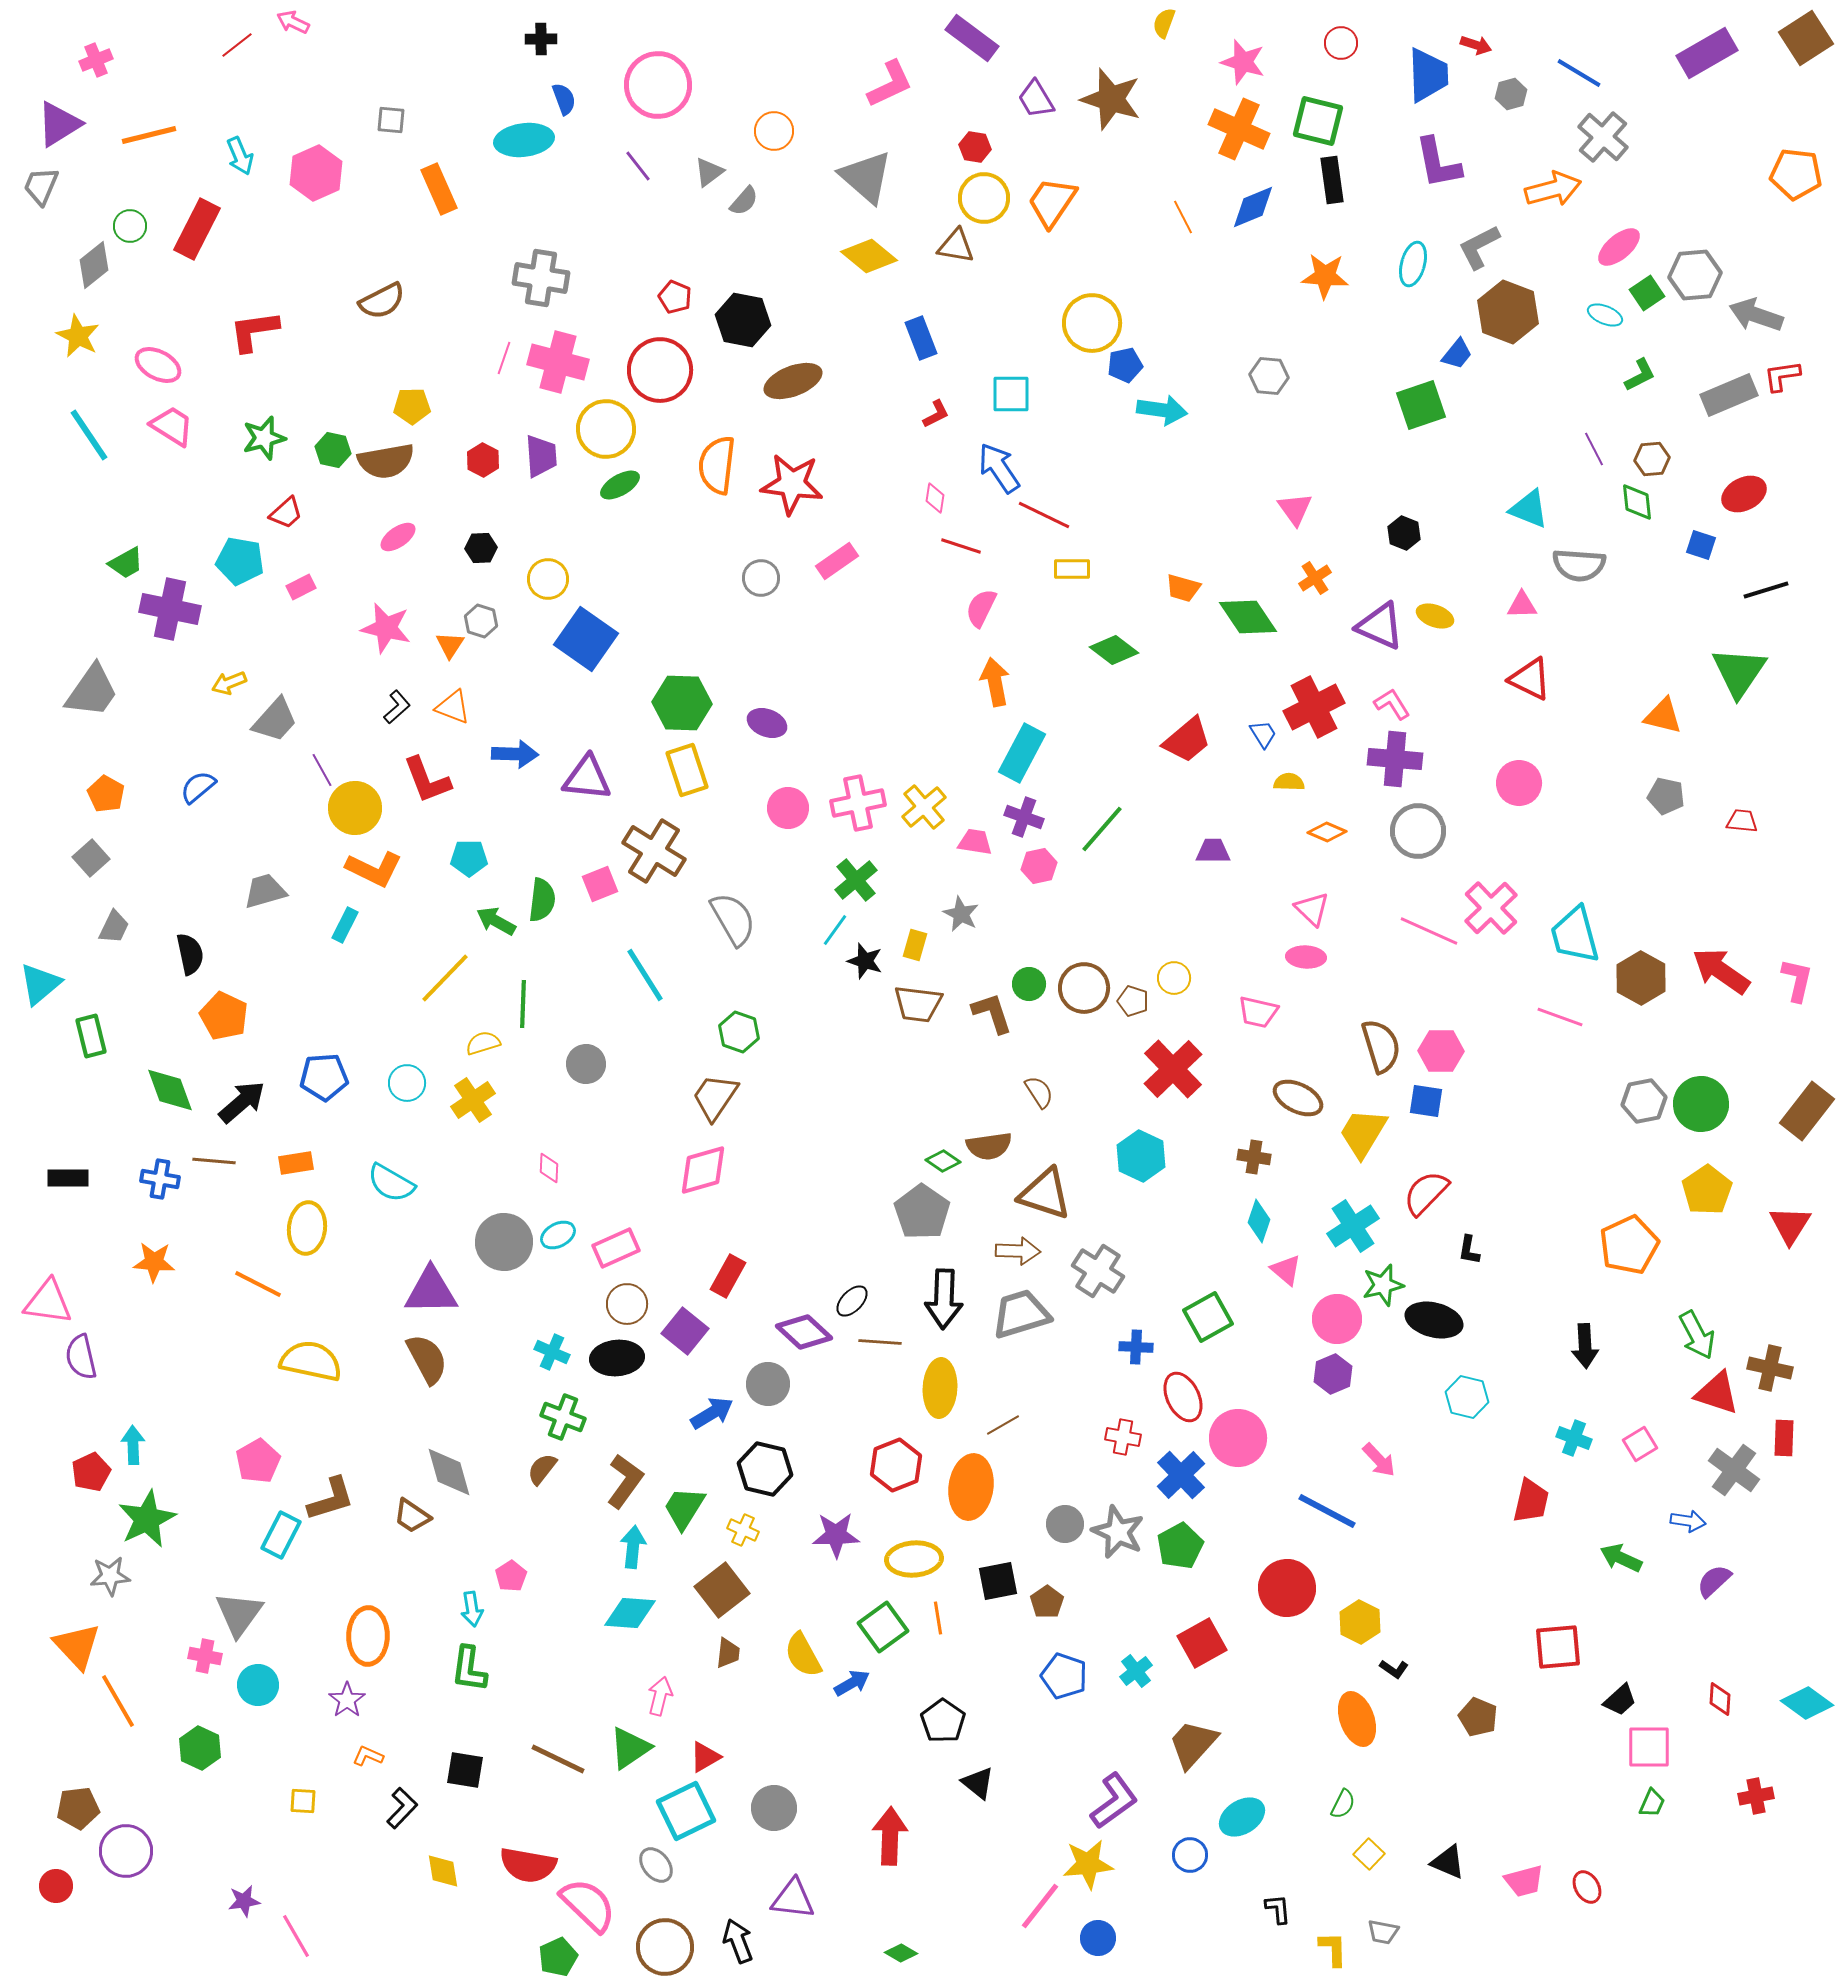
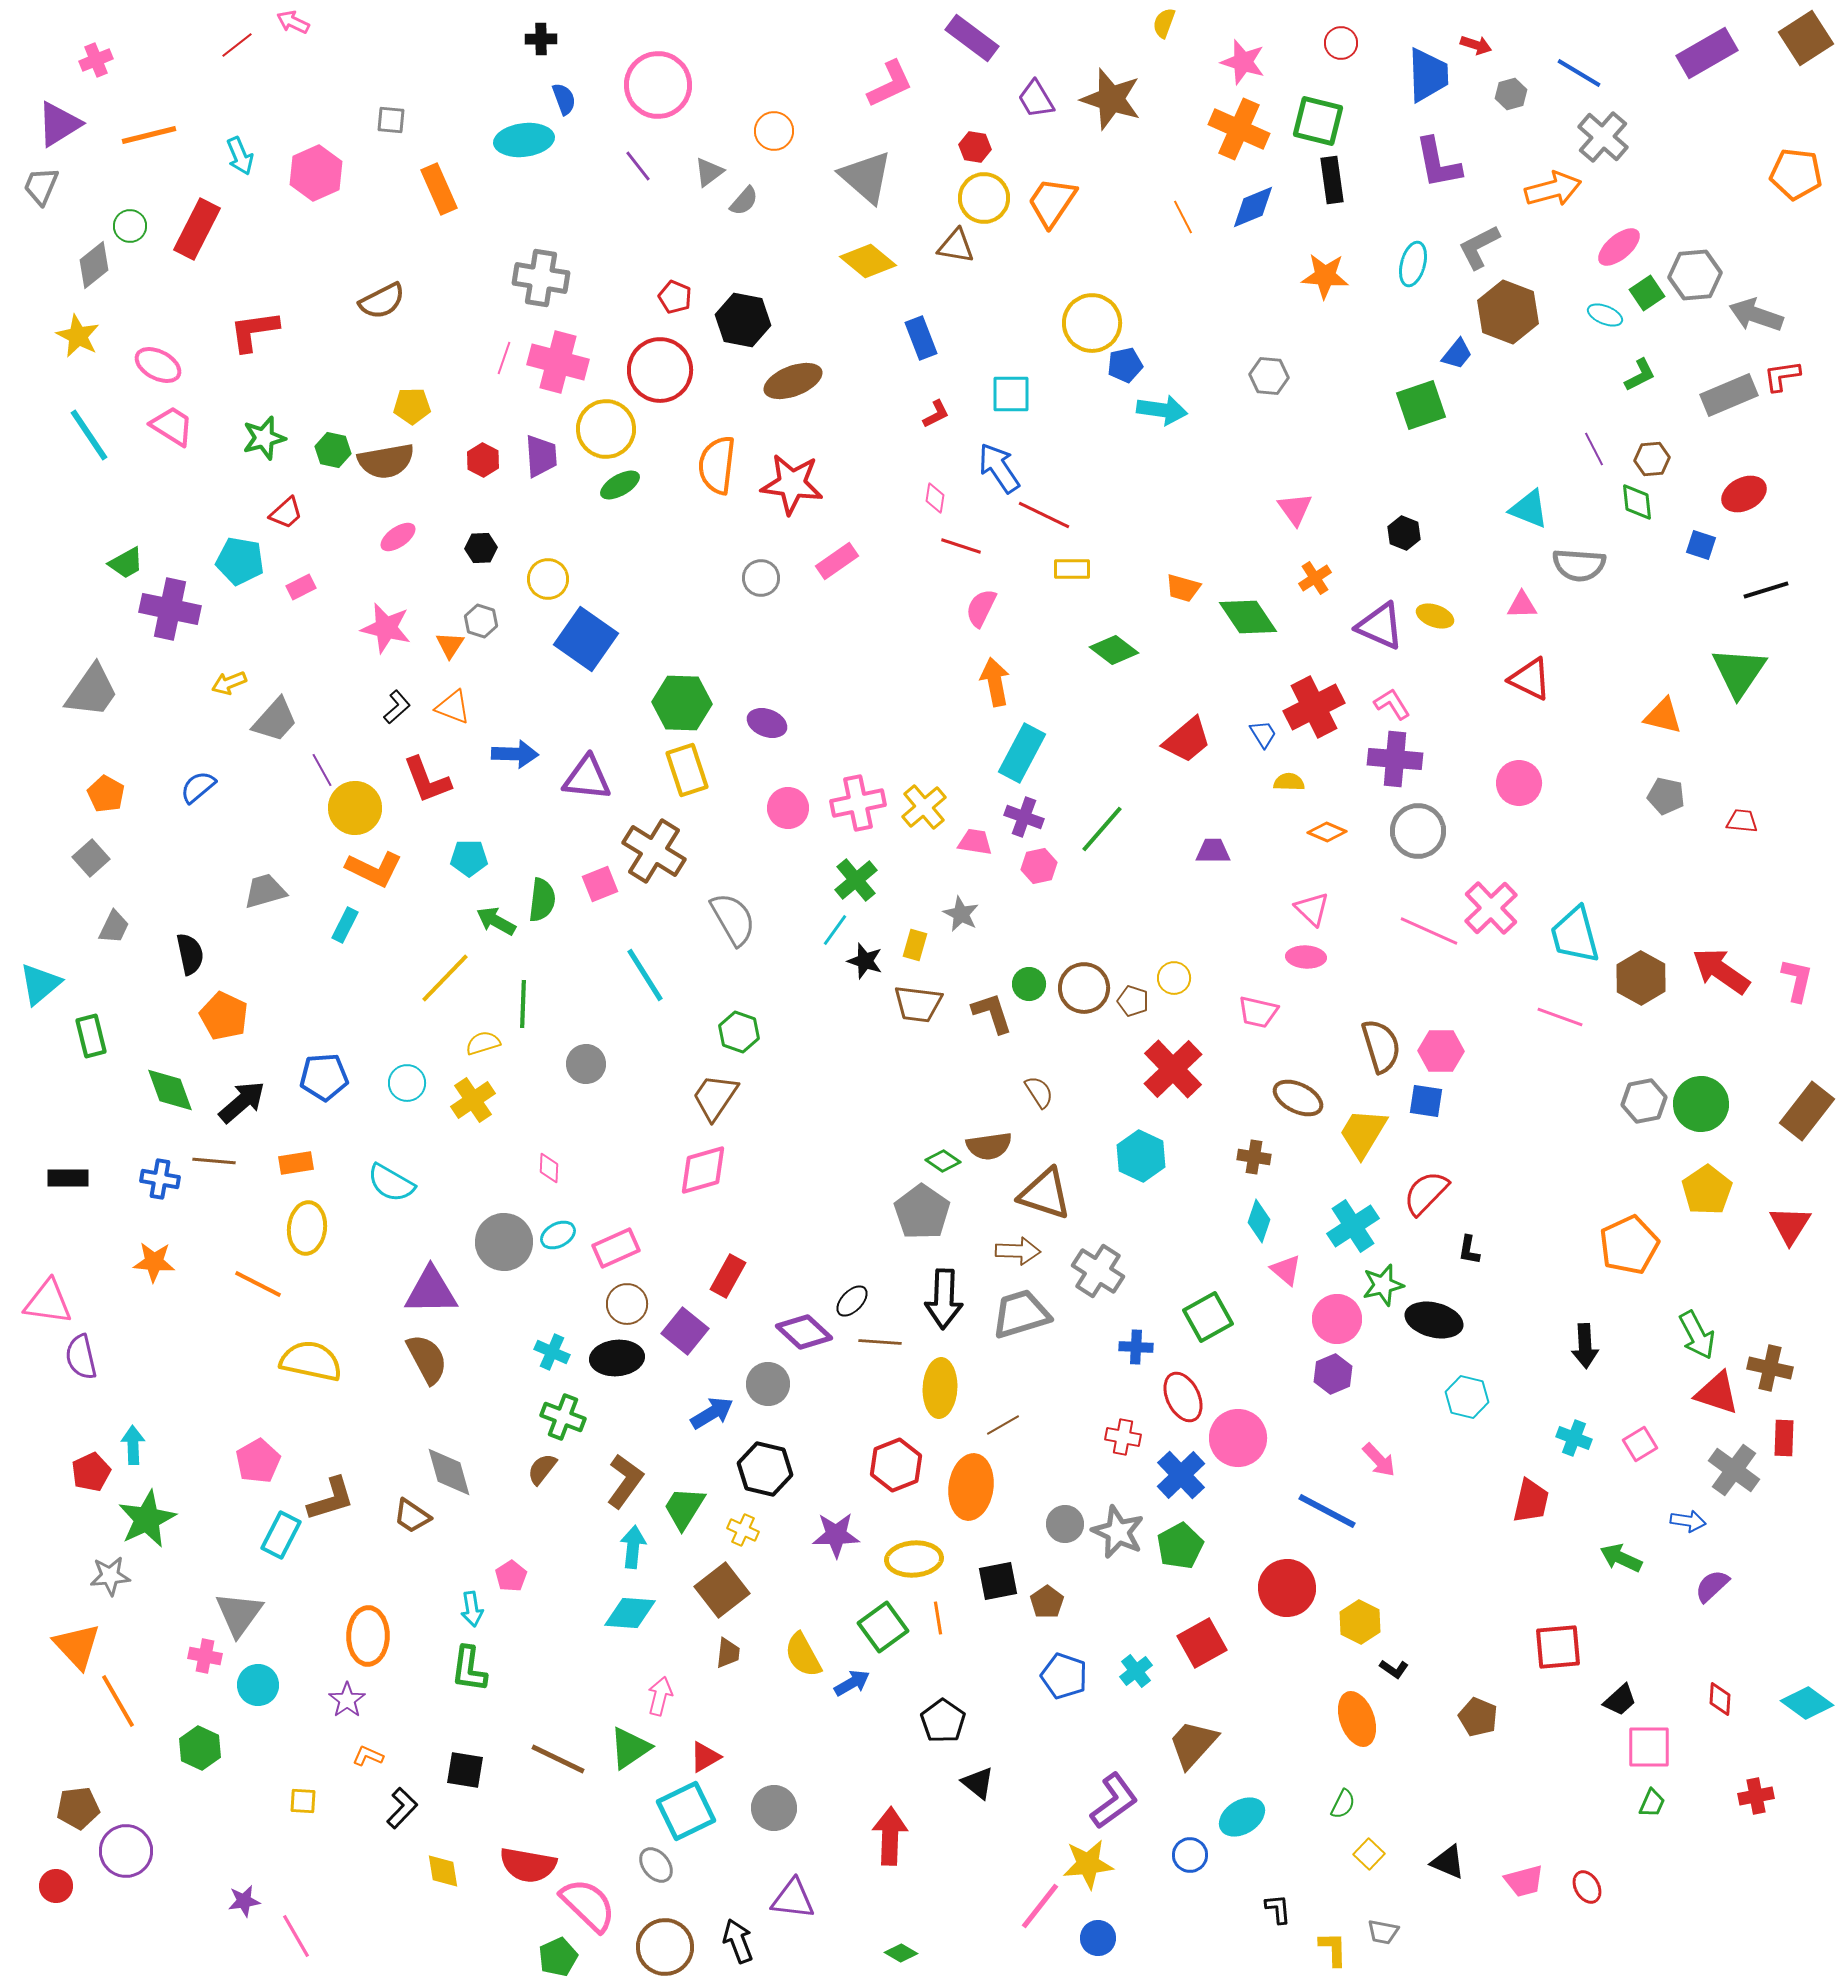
yellow diamond at (869, 256): moved 1 px left, 5 px down
purple semicircle at (1714, 1581): moved 2 px left, 5 px down
